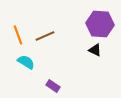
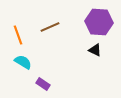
purple hexagon: moved 1 px left, 2 px up
brown line: moved 5 px right, 9 px up
cyan semicircle: moved 3 px left
purple rectangle: moved 10 px left, 2 px up
